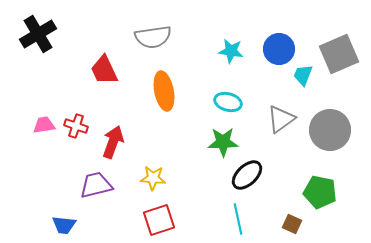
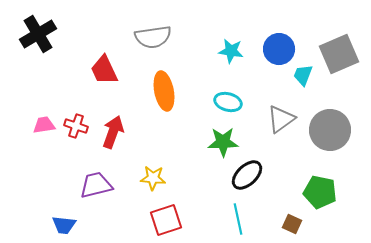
red arrow: moved 10 px up
red square: moved 7 px right
